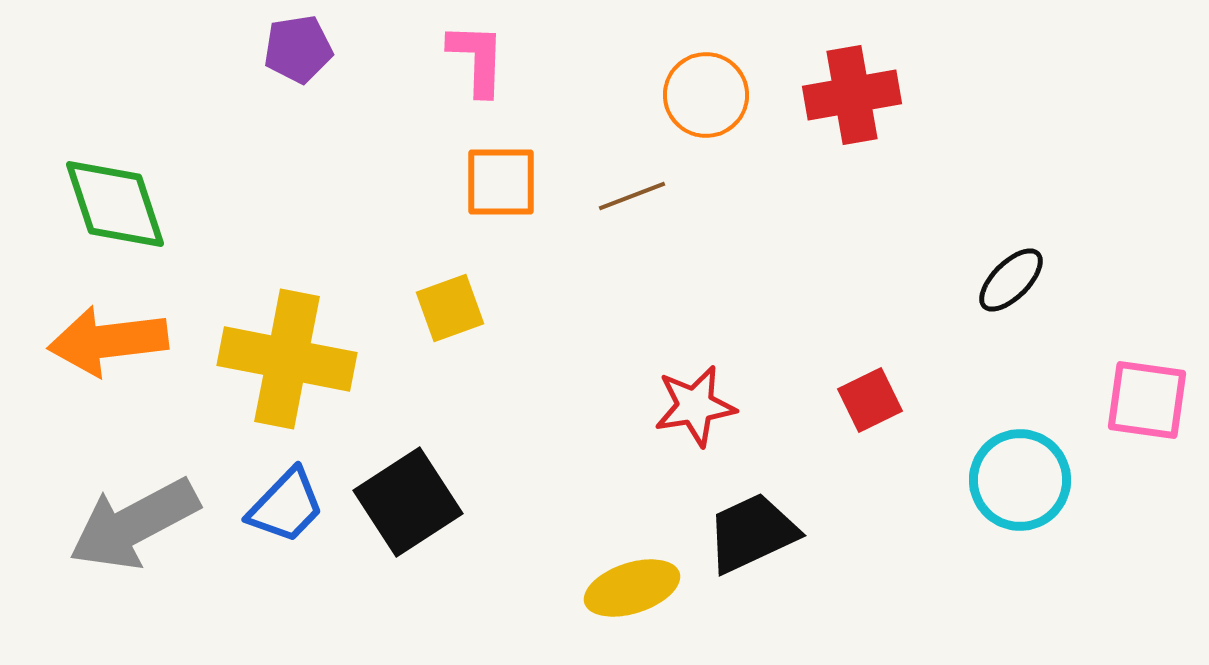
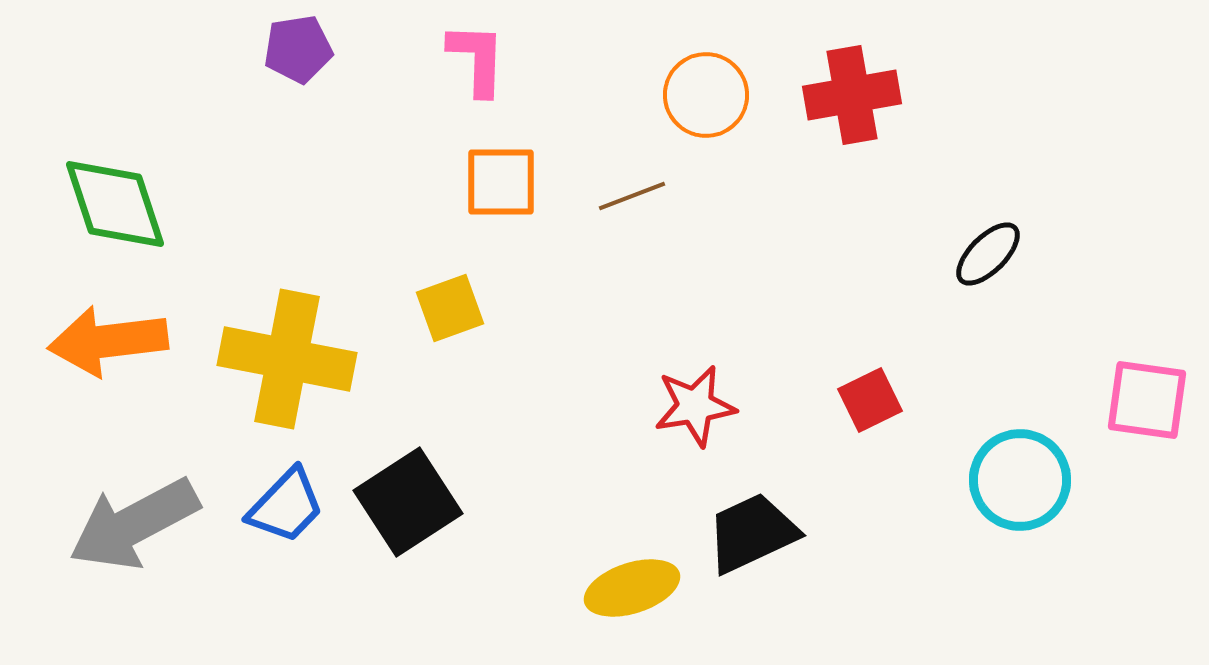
black ellipse: moved 23 px left, 26 px up
